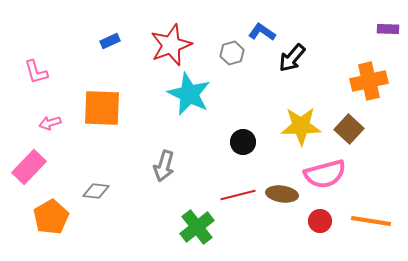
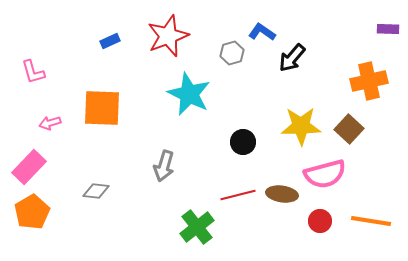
red star: moved 3 px left, 9 px up
pink L-shape: moved 3 px left
orange pentagon: moved 19 px left, 5 px up
